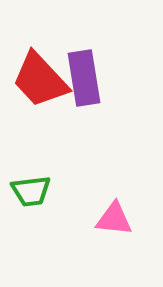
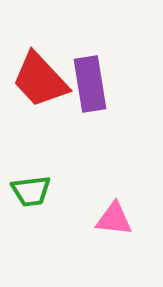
purple rectangle: moved 6 px right, 6 px down
